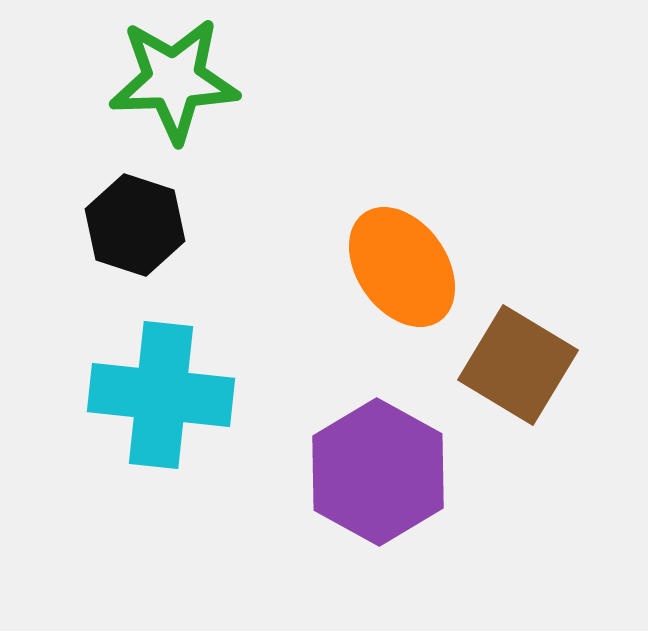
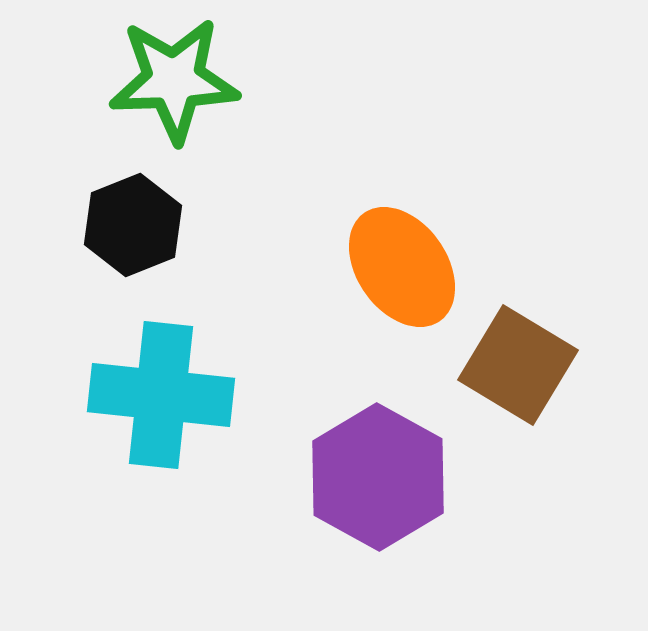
black hexagon: moved 2 px left; rotated 20 degrees clockwise
purple hexagon: moved 5 px down
